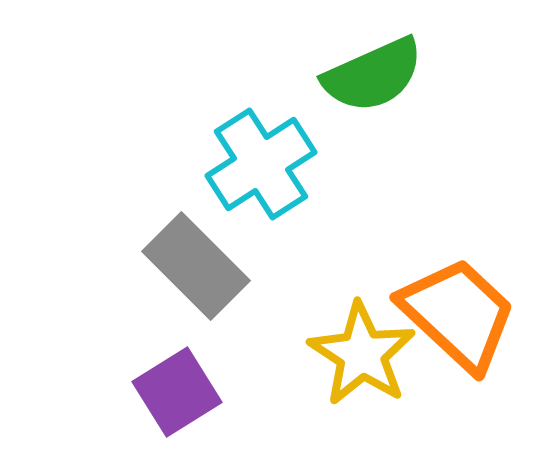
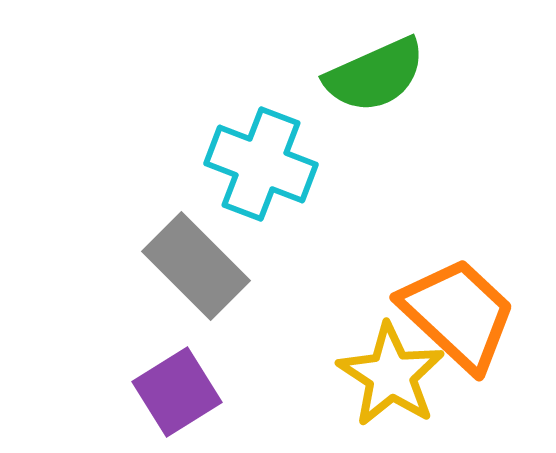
green semicircle: moved 2 px right
cyan cross: rotated 36 degrees counterclockwise
yellow star: moved 29 px right, 21 px down
